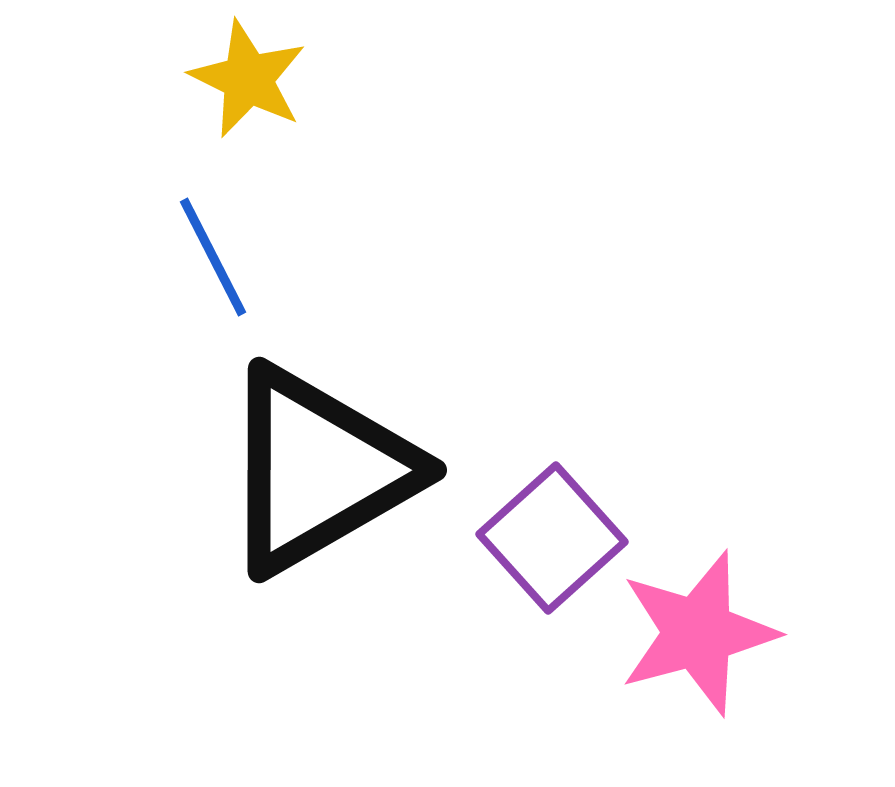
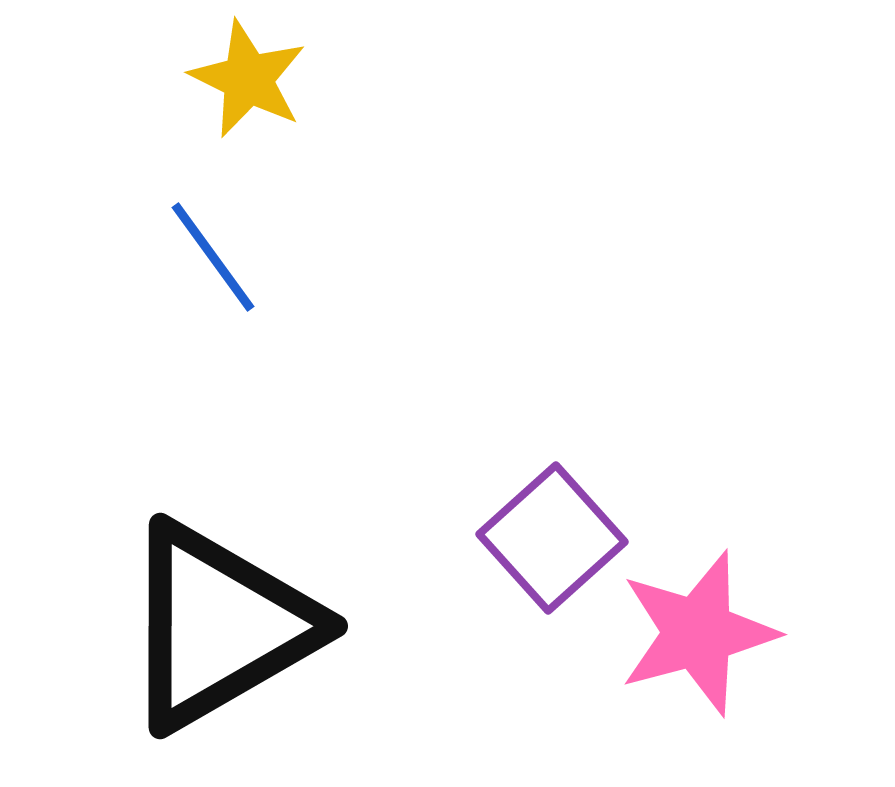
blue line: rotated 9 degrees counterclockwise
black triangle: moved 99 px left, 156 px down
